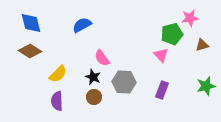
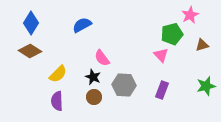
pink star: moved 3 px up; rotated 18 degrees counterclockwise
blue diamond: rotated 45 degrees clockwise
gray hexagon: moved 3 px down
